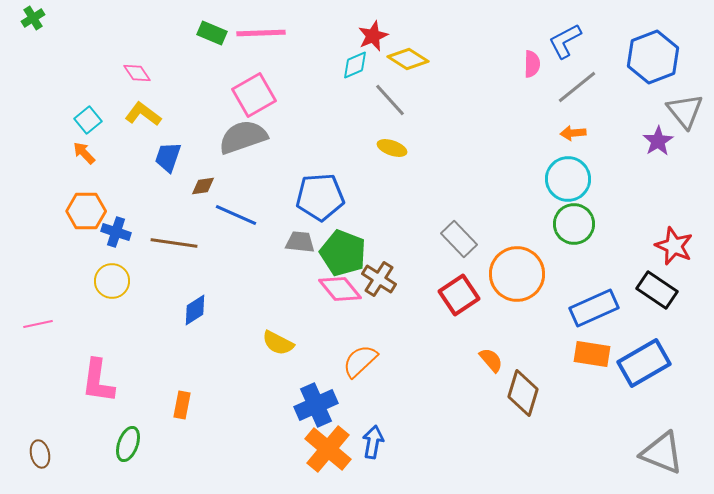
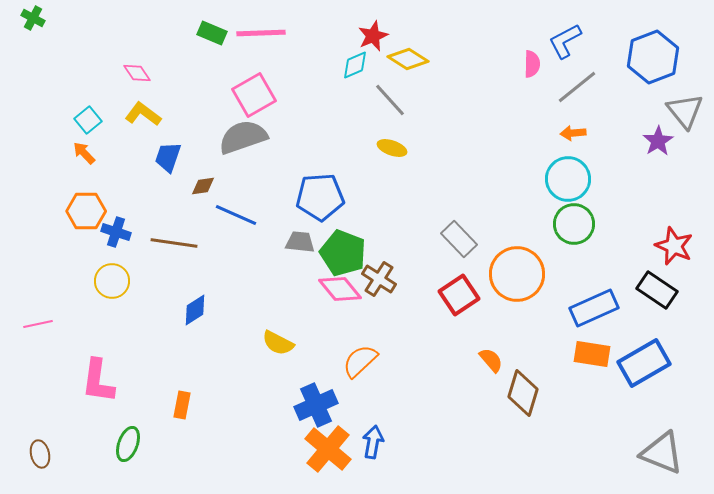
green cross at (33, 18): rotated 30 degrees counterclockwise
